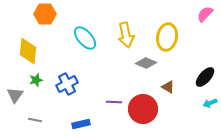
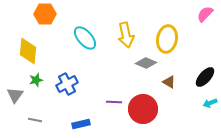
yellow ellipse: moved 2 px down
brown triangle: moved 1 px right, 5 px up
